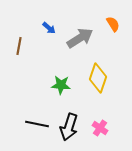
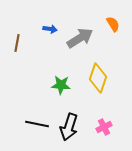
blue arrow: moved 1 px right, 1 px down; rotated 32 degrees counterclockwise
brown line: moved 2 px left, 3 px up
pink cross: moved 4 px right, 1 px up; rotated 28 degrees clockwise
